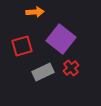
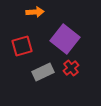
purple square: moved 4 px right
